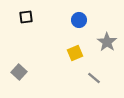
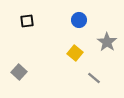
black square: moved 1 px right, 4 px down
yellow square: rotated 28 degrees counterclockwise
